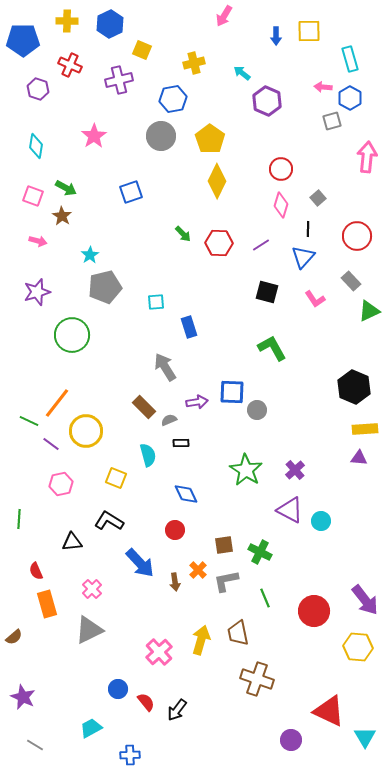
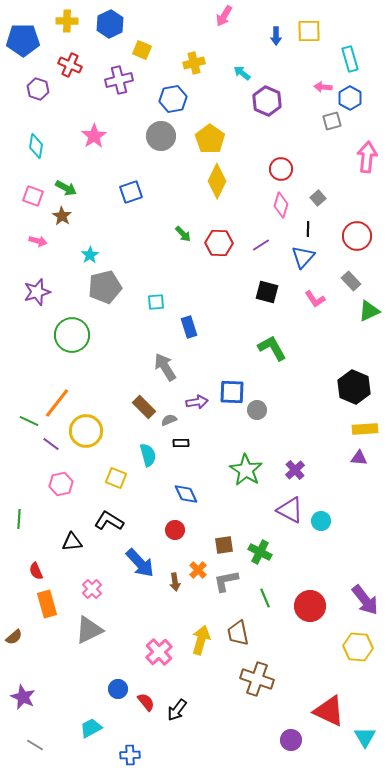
red circle at (314, 611): moved 4 px left, 5 px up
